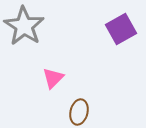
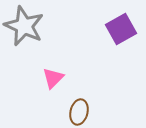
gray star: rotated 9 degrees counterclockwise
